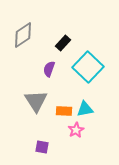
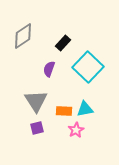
gray diamond: moved 1 px down
purple square: moved 5 px left, 19 px up; rotated 24 degrees counterclockwise
